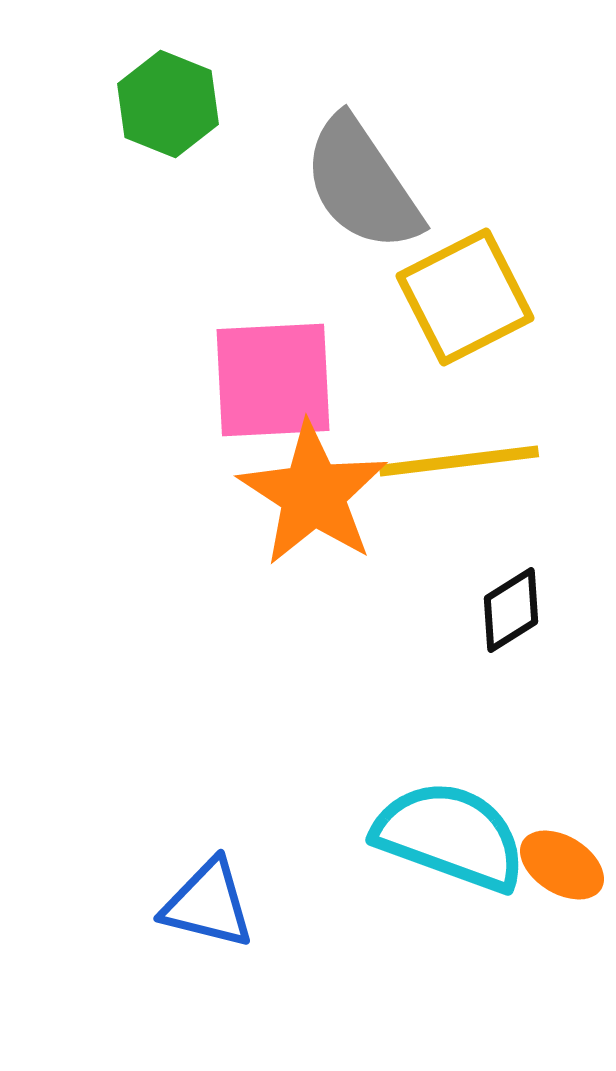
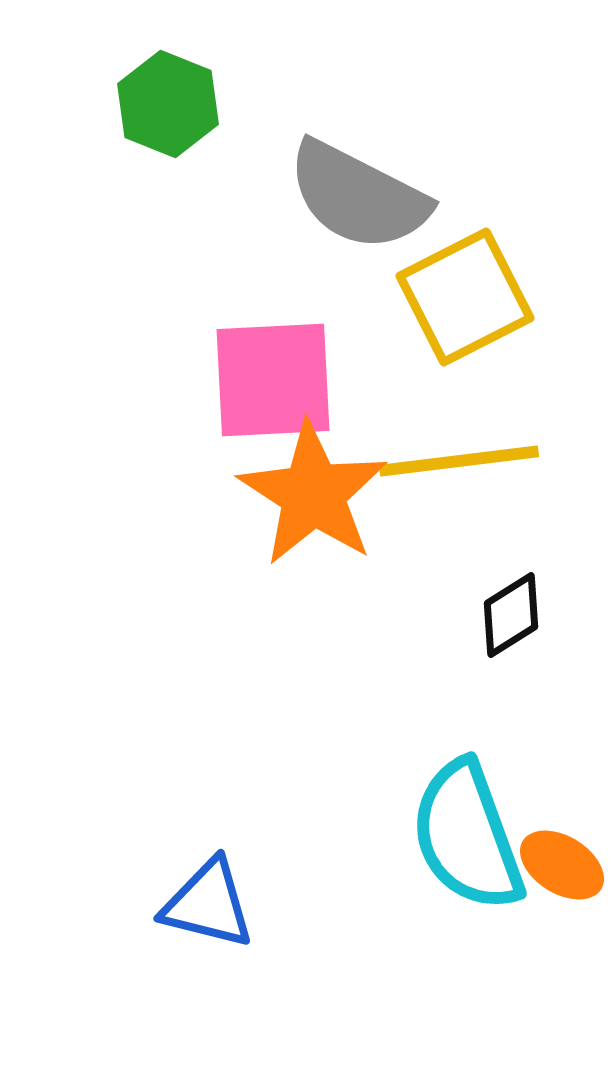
gray semicircle: moved 4 px left, 12 px down; rotated 29 degrees counterclockwise
black diamond: moved 5 px down
cyan semicircle: moved 17 px right; rotated 130 degrees counterclockwise
